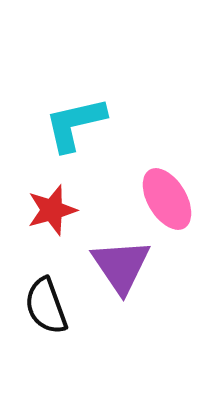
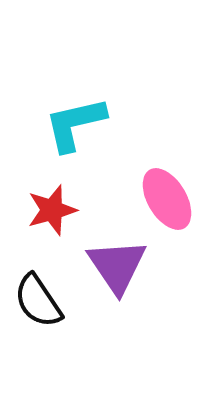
purple triangle: moved 4 px left
black semicircle: moved 8 px left, 5 px up; rotated 14 degrees counterclockwise
